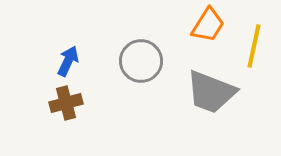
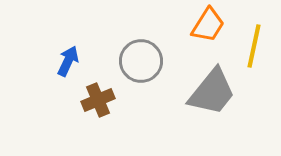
gray trapezoid: moved 1 px right; rotated 72 degrees counterclockwise
brown cross: moved 32 px right, 3 px up; rotated 8 degrees counterclockwise
